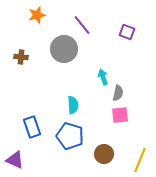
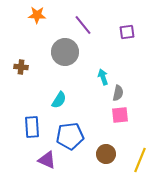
orange star: rotated 18 degrees clockwise
purple line: moved 1 px right
purple square: rotated 28 degrees counterclockwise
gray circle: moved 1 px right, 3 px down
brown cross: moved 10 px down
cyan semicircle: moved 14 px left, 5 px up; rotated 36 degrees clockwise
blue rectangle: rotated 15 degrees clockwise
blue pentagon: rotated 24 degrees counterclockwise
brown circle: moved 2 px right
purple triangle: moved 32 px right
